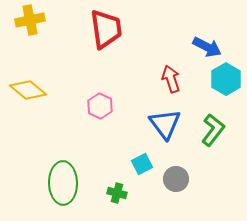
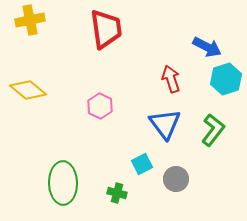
cyan hexagon: rotated 12 degrees clockwise
